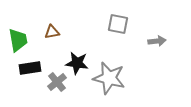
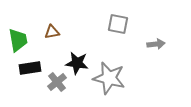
gray arrow: moved 1 px left, 3 px down
